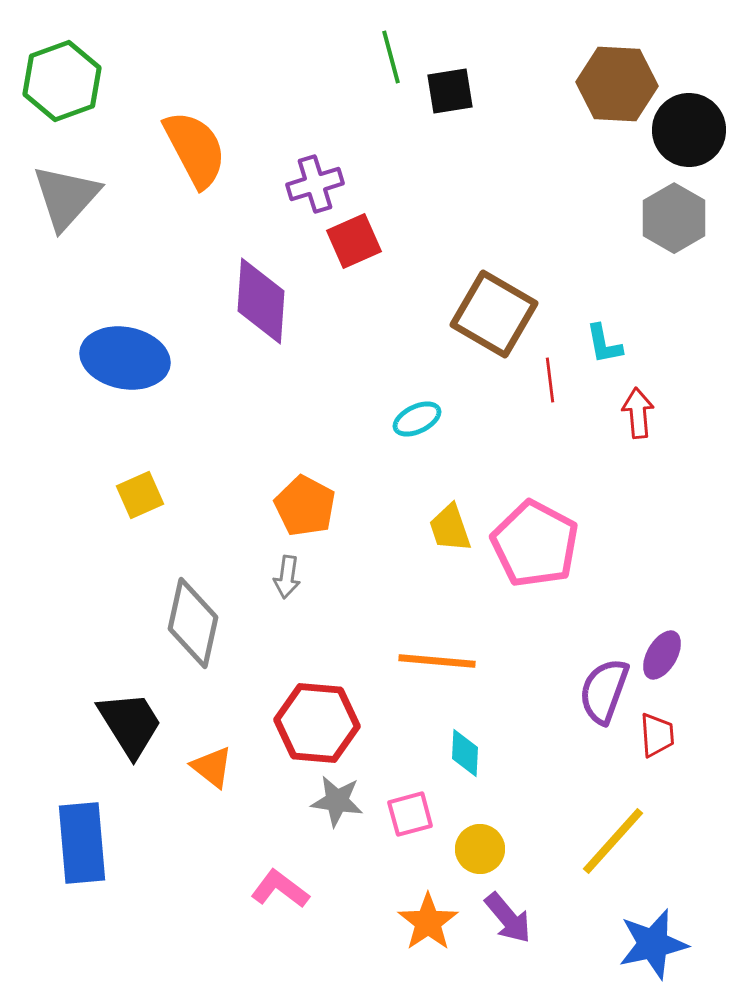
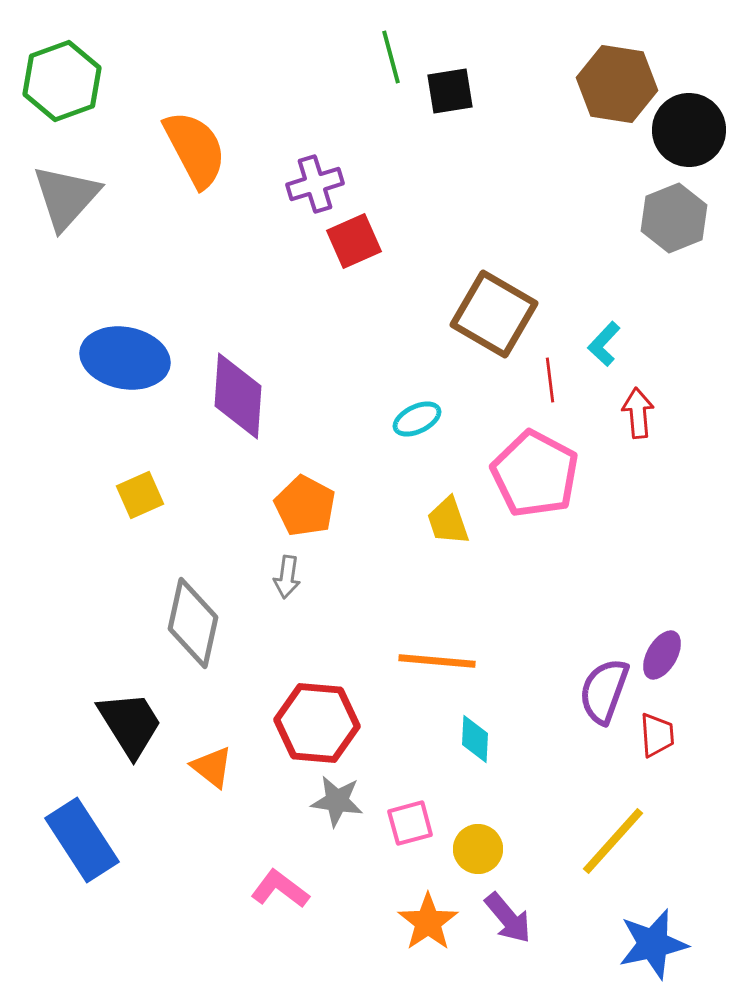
brown hexagon: rotated 6 degrees clockwise
gray hexagon: rotated 8 degrees clockwise
purple diamond: moved 23 px left, 95 px down
cyan L-shape: rotated 54 degrees clockwise
yellow trapezoid: moved 2 px left, 7 px up
pink pentagon: moved 70 px up
cyan diamond: moved 10 px right, 14 px up
pink square: moved 9 px down
blue rectangle: moved 3 px up; rotated 28 degrees counterclockwise
yellow circle: moved 2 px left
